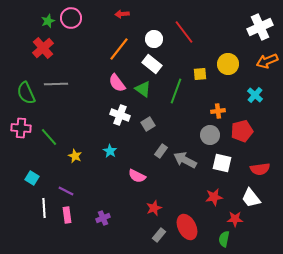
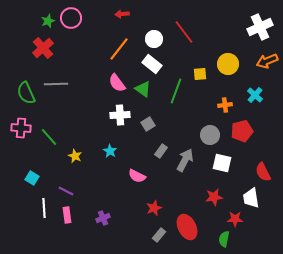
orange cross at (218, 111): moved 7 px right, 6 px up
white cross at (120, 115): rotated 24 degrees counterclockwise
gray arrow at (185, 160): rotated 90 degrees clockwise
red semicircle at (260, 169): moved 3 px right, 3 px down; rotated 72 degrees clockwise
white trapezoid at (251, 198): rotated 30 degrees clockwise
